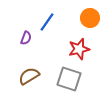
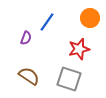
brown semicircle: rotated 65 degrees clockwise
